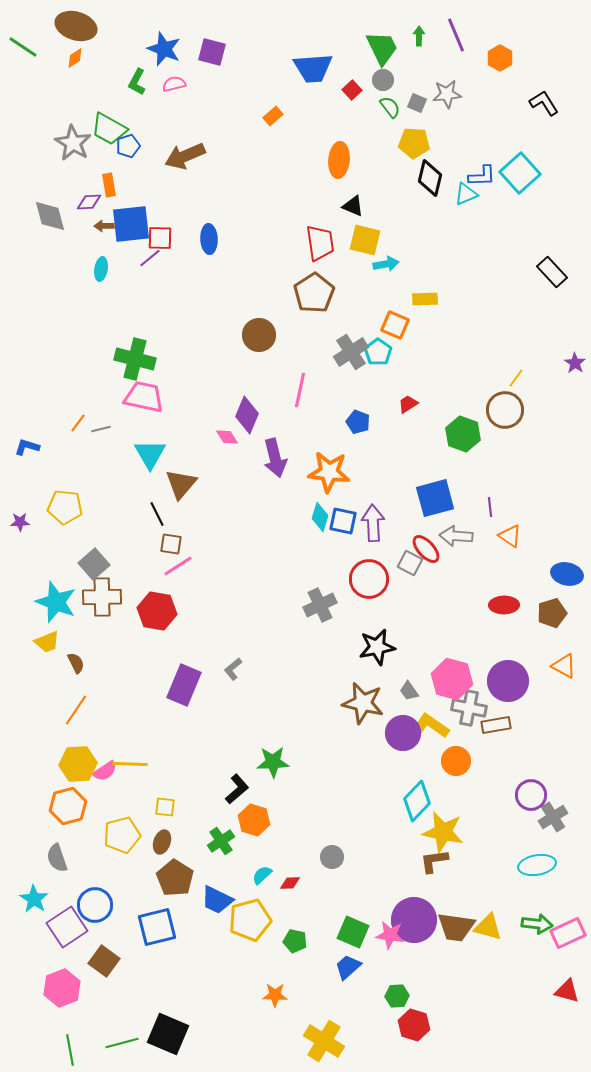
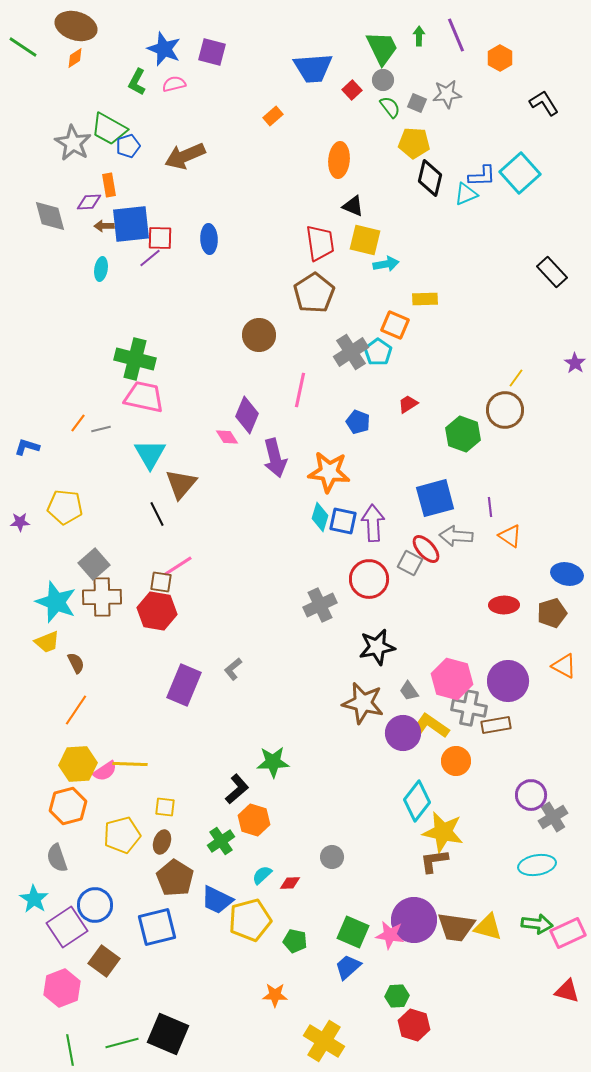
brown square at (171, 544): moved 10 px left, 38 px down
cyan diamond at (417, 801): rotated 6 degrees counterclockwise
